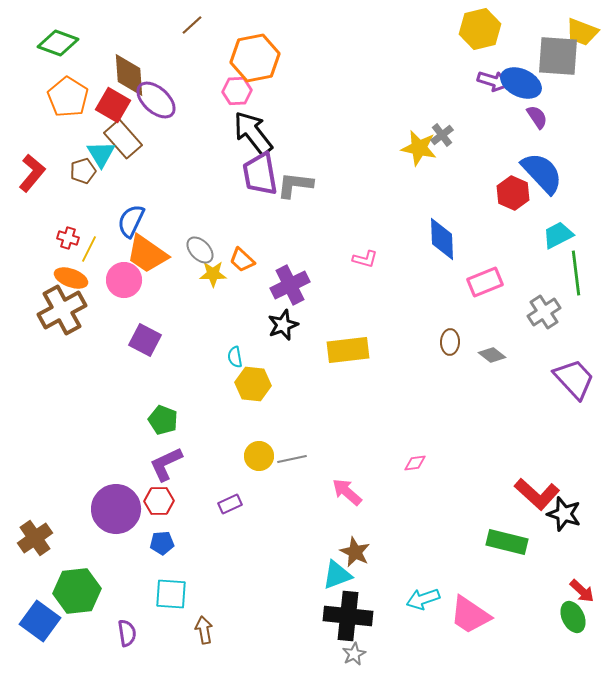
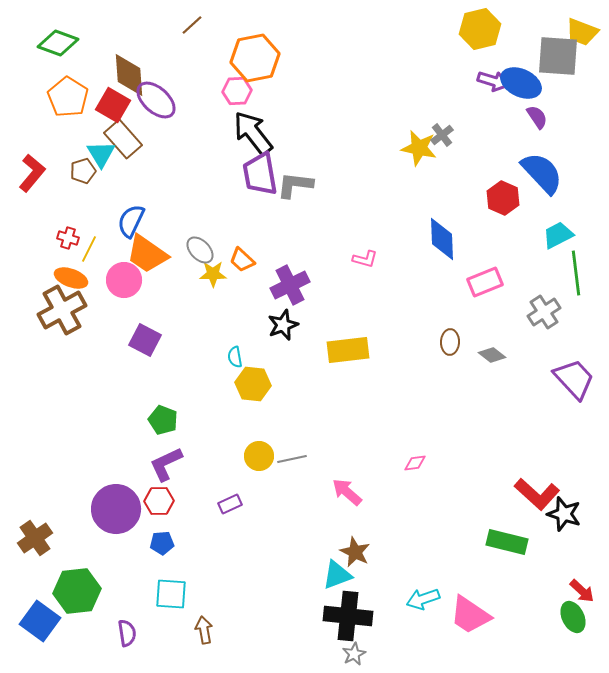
red hexagon at (513, 193): moved 10 px left, 5 px down
